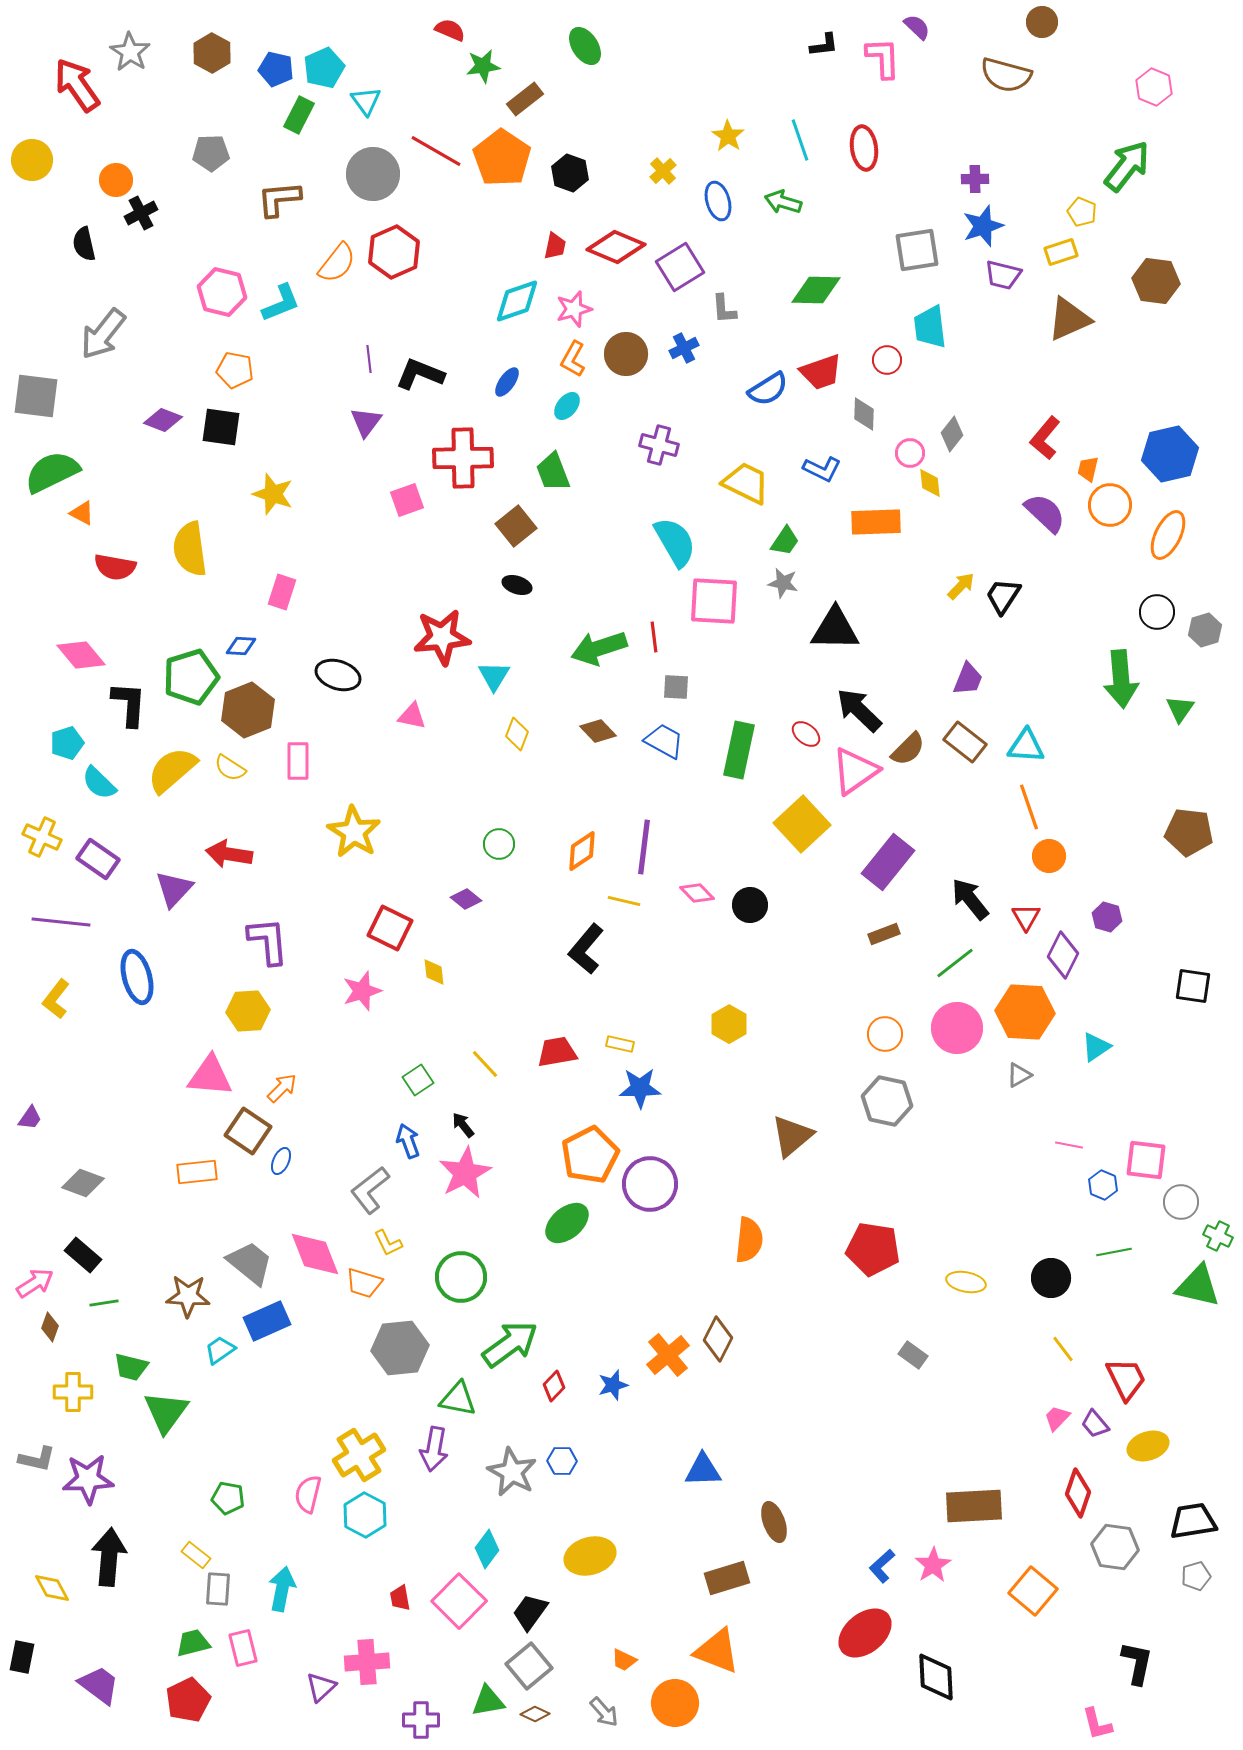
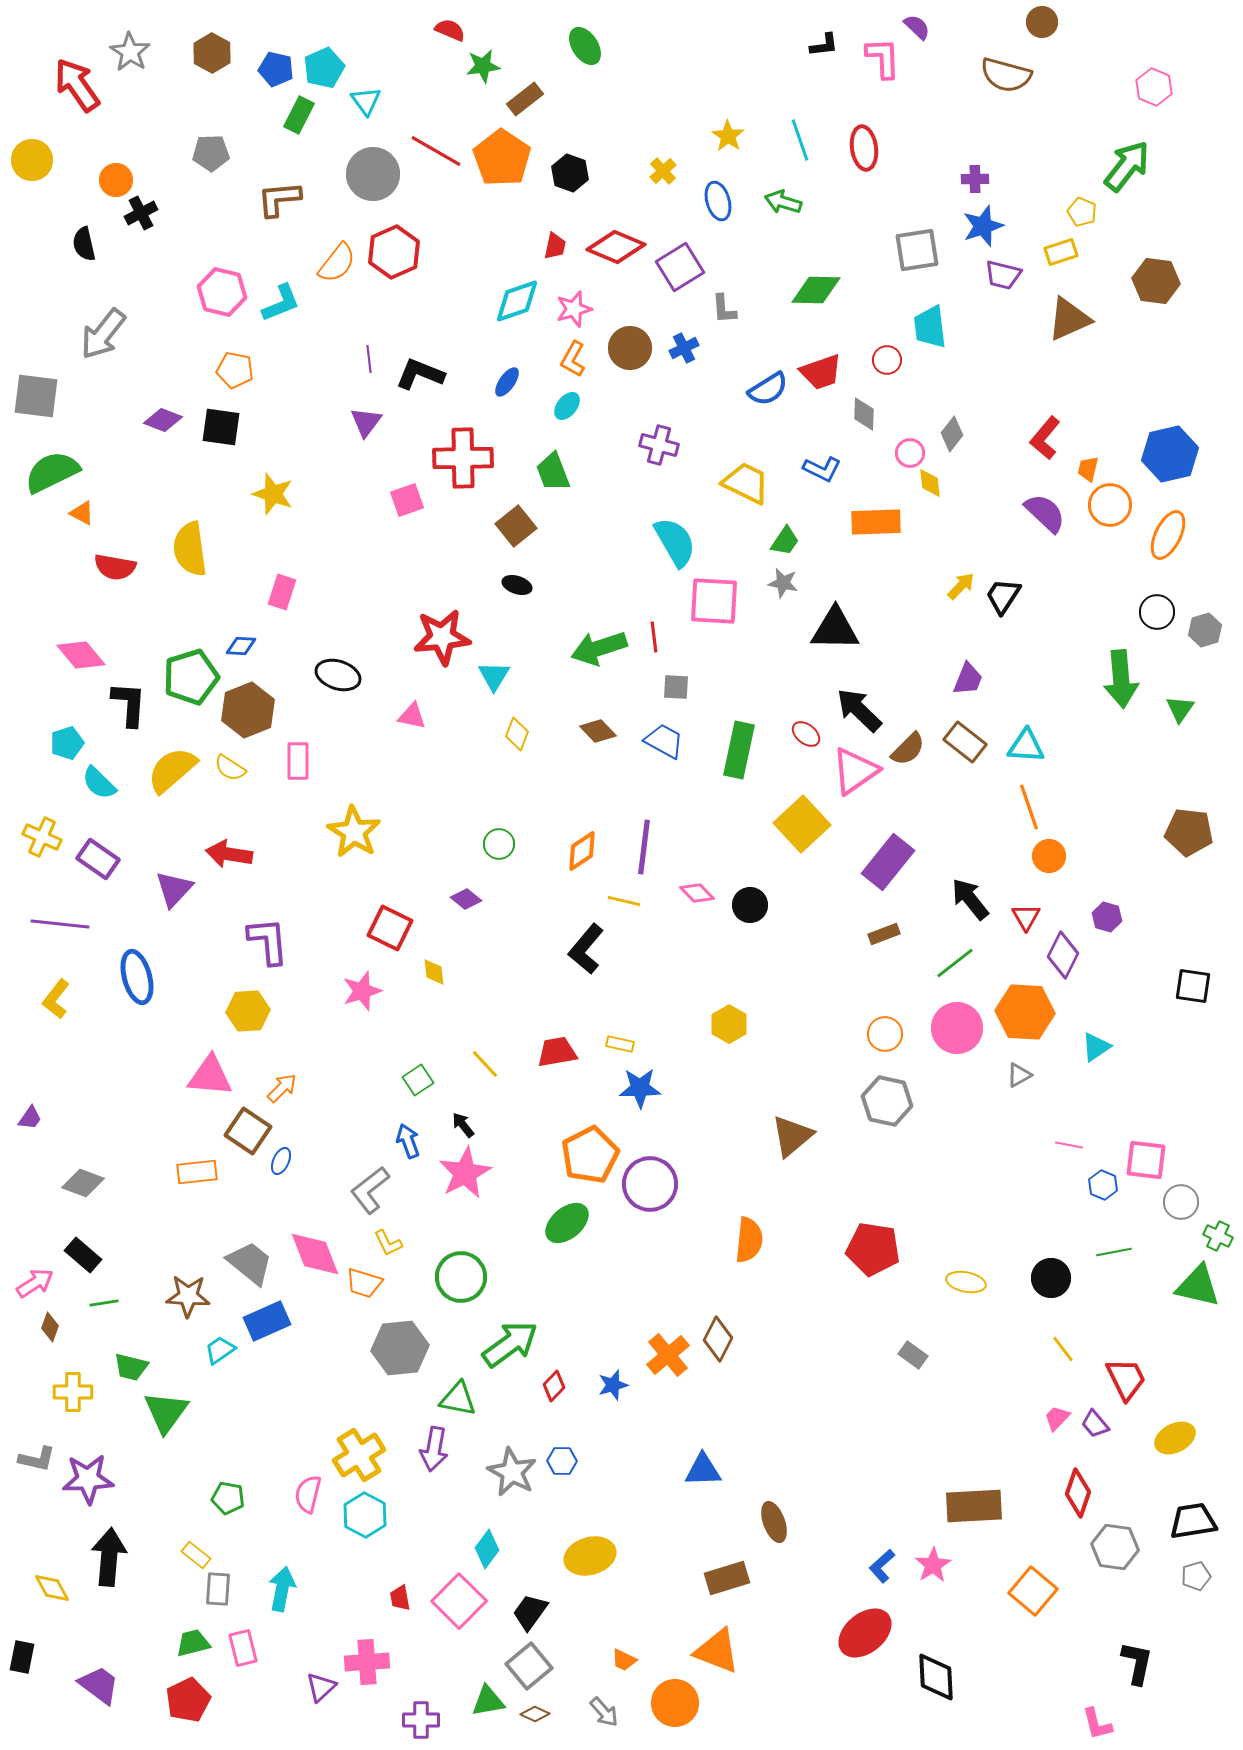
brown circle at (626, 354): moved 4 px right, 6 px up
purple line at (61, 922): moved 1 px left, 2 px down
yellow ellipse at (1148, 1446): moved 27 px right, 8 px up; rotated 9 degrees counterclockwise
